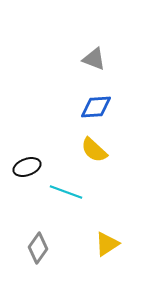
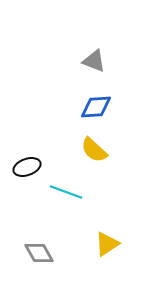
gray triangle: moved 2 px down
gray diamond: moved 1 px right, 5 px down; rotated 64 degrees counterclockwise
